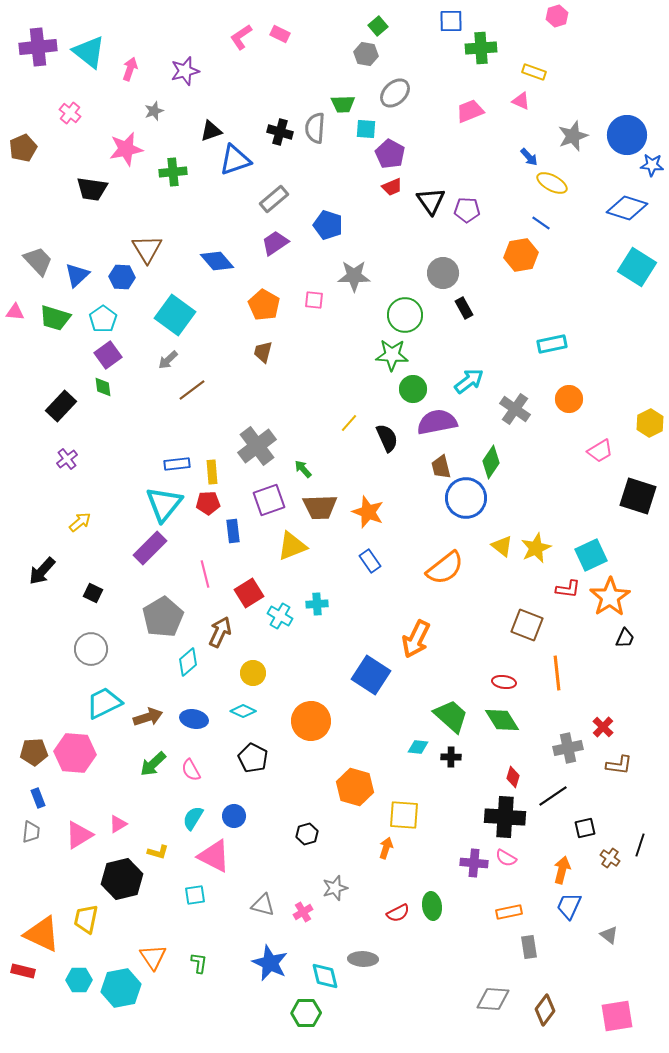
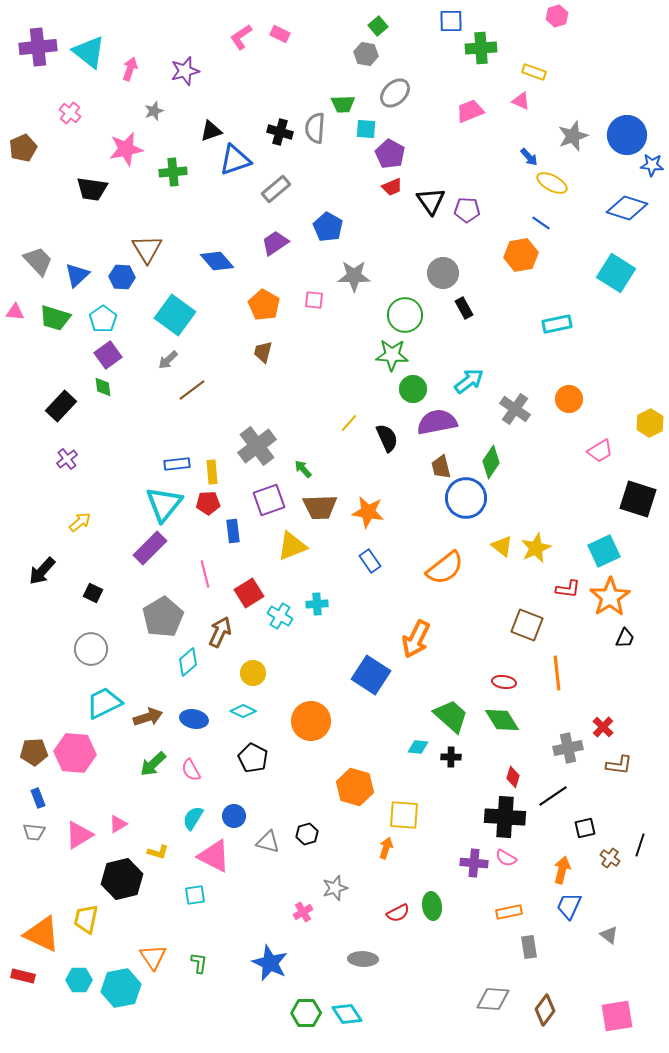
gray rectangle at (274, 199): moved 2 px right, 10 px up
blue pentagon at (328, 225): moved 2 px down; rotated 12 degrees clockwise
cyan square at (637, 267): moved 21 px left, 6 px down
cyan rectangle at (552, 344): moved 5 px right, 20 px up
black square at (638, 496): moved 3 px down
orange star at (368, 512): rotated 12 degrees counterclockwise
cyan square at (591, 555): moved 13 px right, 4 px up
gray trapezoid at (31, 832): moved 3 px right; rotated 90 degrees clockwise
gray triangle at (263, 905): moved 5 px right, 63 px up
red rectangle at (23, 971): moved 5 px down
cyan diamond at (325, 976): moved 22 px right, 38 px down; rotated 20 degrees counterclockwise
